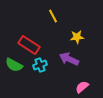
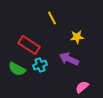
yellow line: moved 1 px left, 2 px down
green semicircle: moved 3 px right, 4 px down
